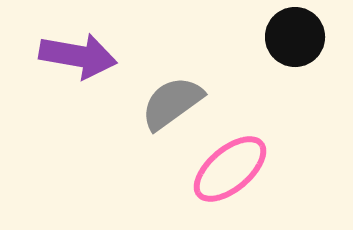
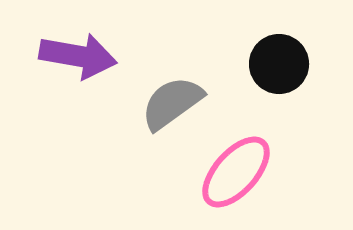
black circle: moved 16 px left, 27 px down
pink ellipse: moved 6 px right, 3 px down; rotated 8 degrees counterclockwise
